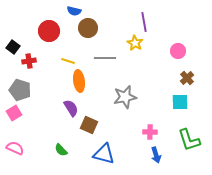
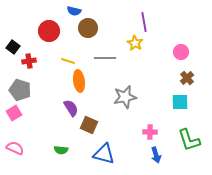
pink circle: moved 3 px right, 1 px down
green semicircle: rotated 40 degrees counterclockwise
